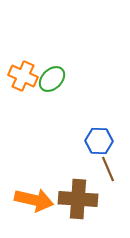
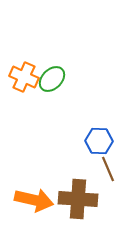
orange cross: moved 1 px right, 1 px down
